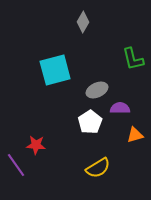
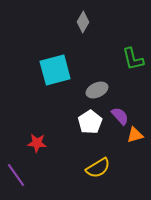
purple semicircle: moved 8 px down; rotated 48 degrees clockwise
red star: moved 1 px right, 2 px up
purple line: moved 10 px down
